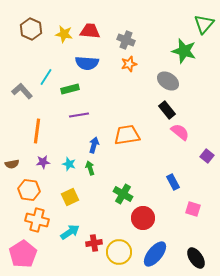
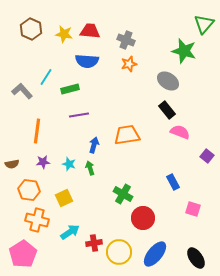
blue semicircle: moved 2 px up
pink semicircle: rotated 18 degrees counterclockwise
yellow square: moved 6 px left, 1 px down
